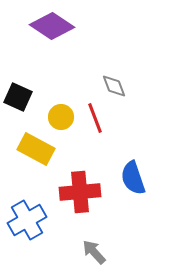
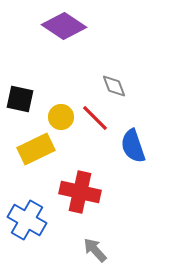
purple diamond: moved 12 px right
black square: moved 2 px right, 2 px down; rotated 12 degrees counterclockwise
red line: rotated 24 degrees counterclockwise
yellow rectangle: rotated 54 degrees counterclockwise
blue semicircle: moved 32 px up
red cross: rotated 18 degrees clockwise
blue cross: rotated 30 degrees counterclockwise
gray arrow: moved 1 px right, 2 px up
